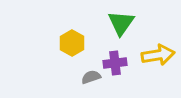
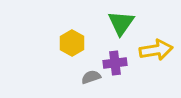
yellow arrow: moved 2 px left, 5 px up
